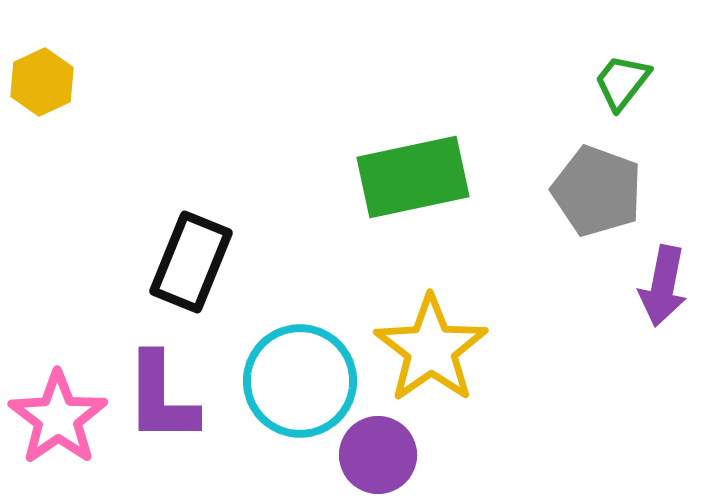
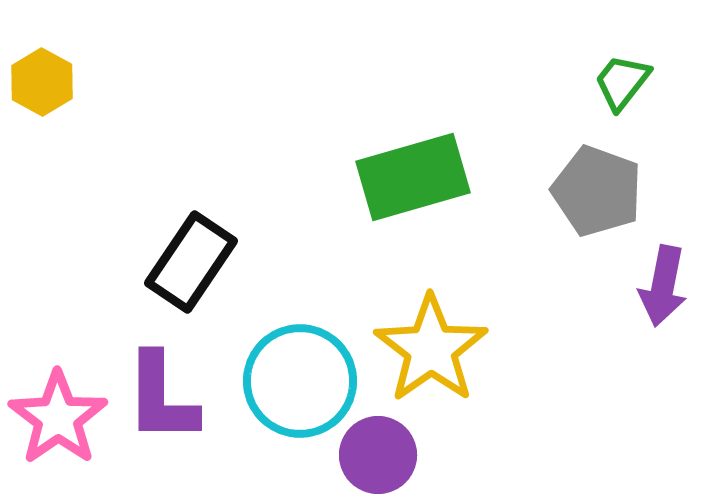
yellow hexagon: rotated 6 degrees counterclockwise
green rectangle: rotated 4 degrees counterclockwise
black rectangle: rotated 12 degrees clockwise
